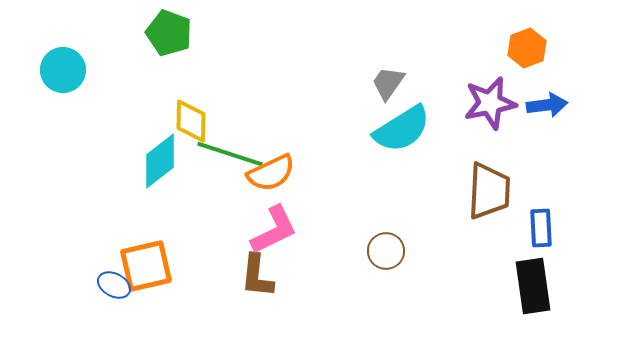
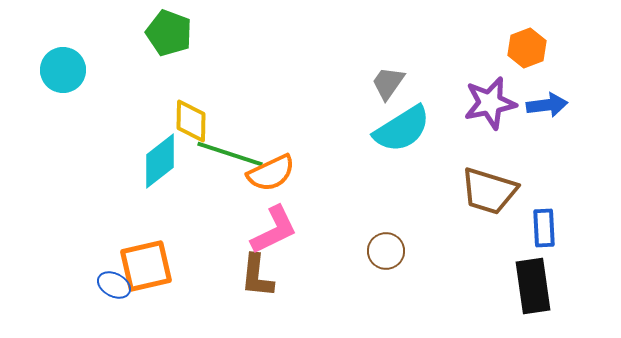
brown trapezoid: rotated 104 degrees clockwise
blue rectangle: moved 3 px right
